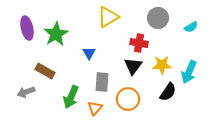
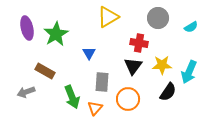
green arrow: moved 1 px right; rotated 45 degrees counterclockwise
